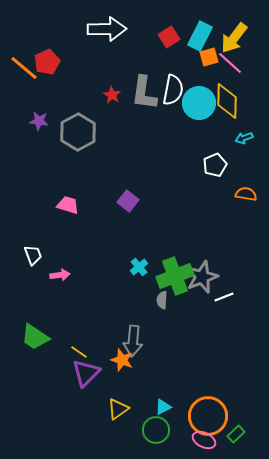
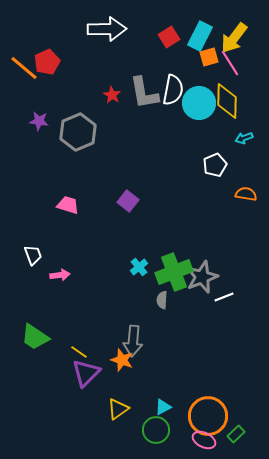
pink line: rotated 16 degrees clockwise
gray L-shape: rotated 18 degrees counterclockwise
gray hexagon: rotated 6 degrees clockwise
green cross: moved 1 px left, 4 px up
